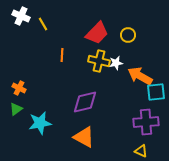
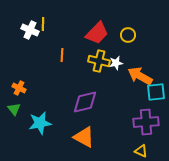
white cross: moved 9 px right, 14 px down
yellow line: rotated 32 degrees clockwise
green triangle: moved 2 px left; rotated 32 degrees counterclockwise
